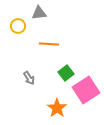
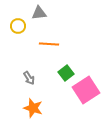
orange star: moved 24 px left; rotated 18 degrees counterclockwise
